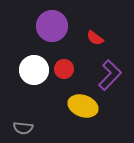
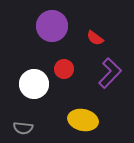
white circle: moved 14 px down
purple L-shape: moved 2 px up
yellow ellipse: moved 14 px down; rotated 8 degrees counterclockwise
